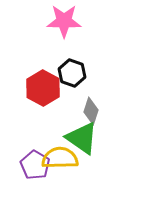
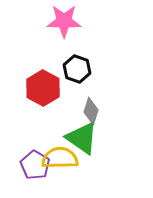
black hexagon: moved 5 px right, 4 px up
